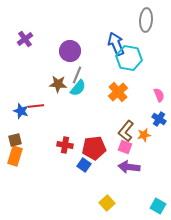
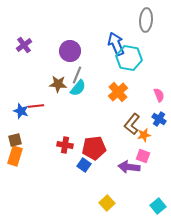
purple cross: moved 1 px left, 6 px down
brown L-shape: moved 6 px right, 7 px up
pink square: moved 18 px right, 9 px down
cyan square: rotated 21 degrees clockwise
